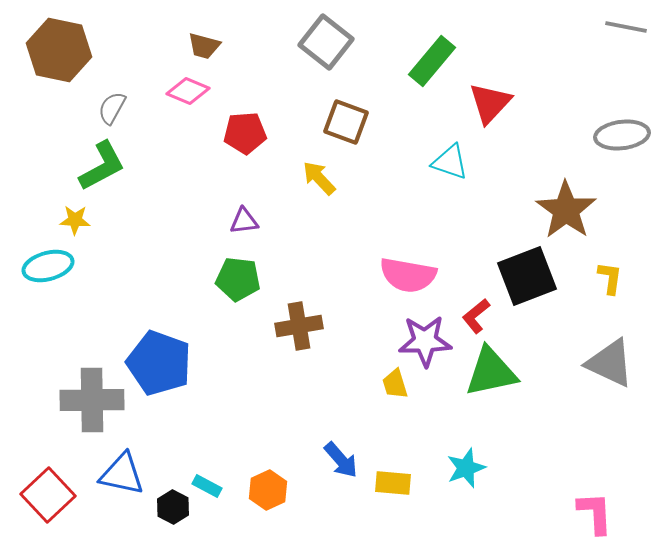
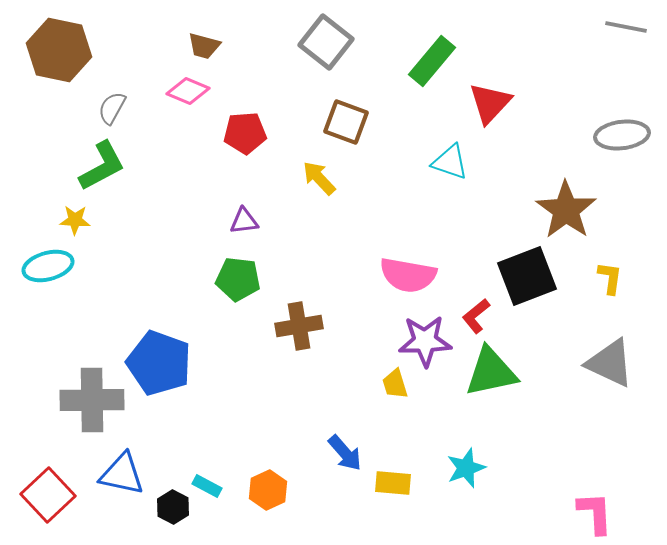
blue arrow: moved 4 px right, 7 px up
